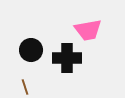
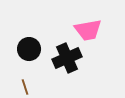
black circle: moved 2 px left, 1 px up
black cross: rotated 24 degrees counterclockwise
